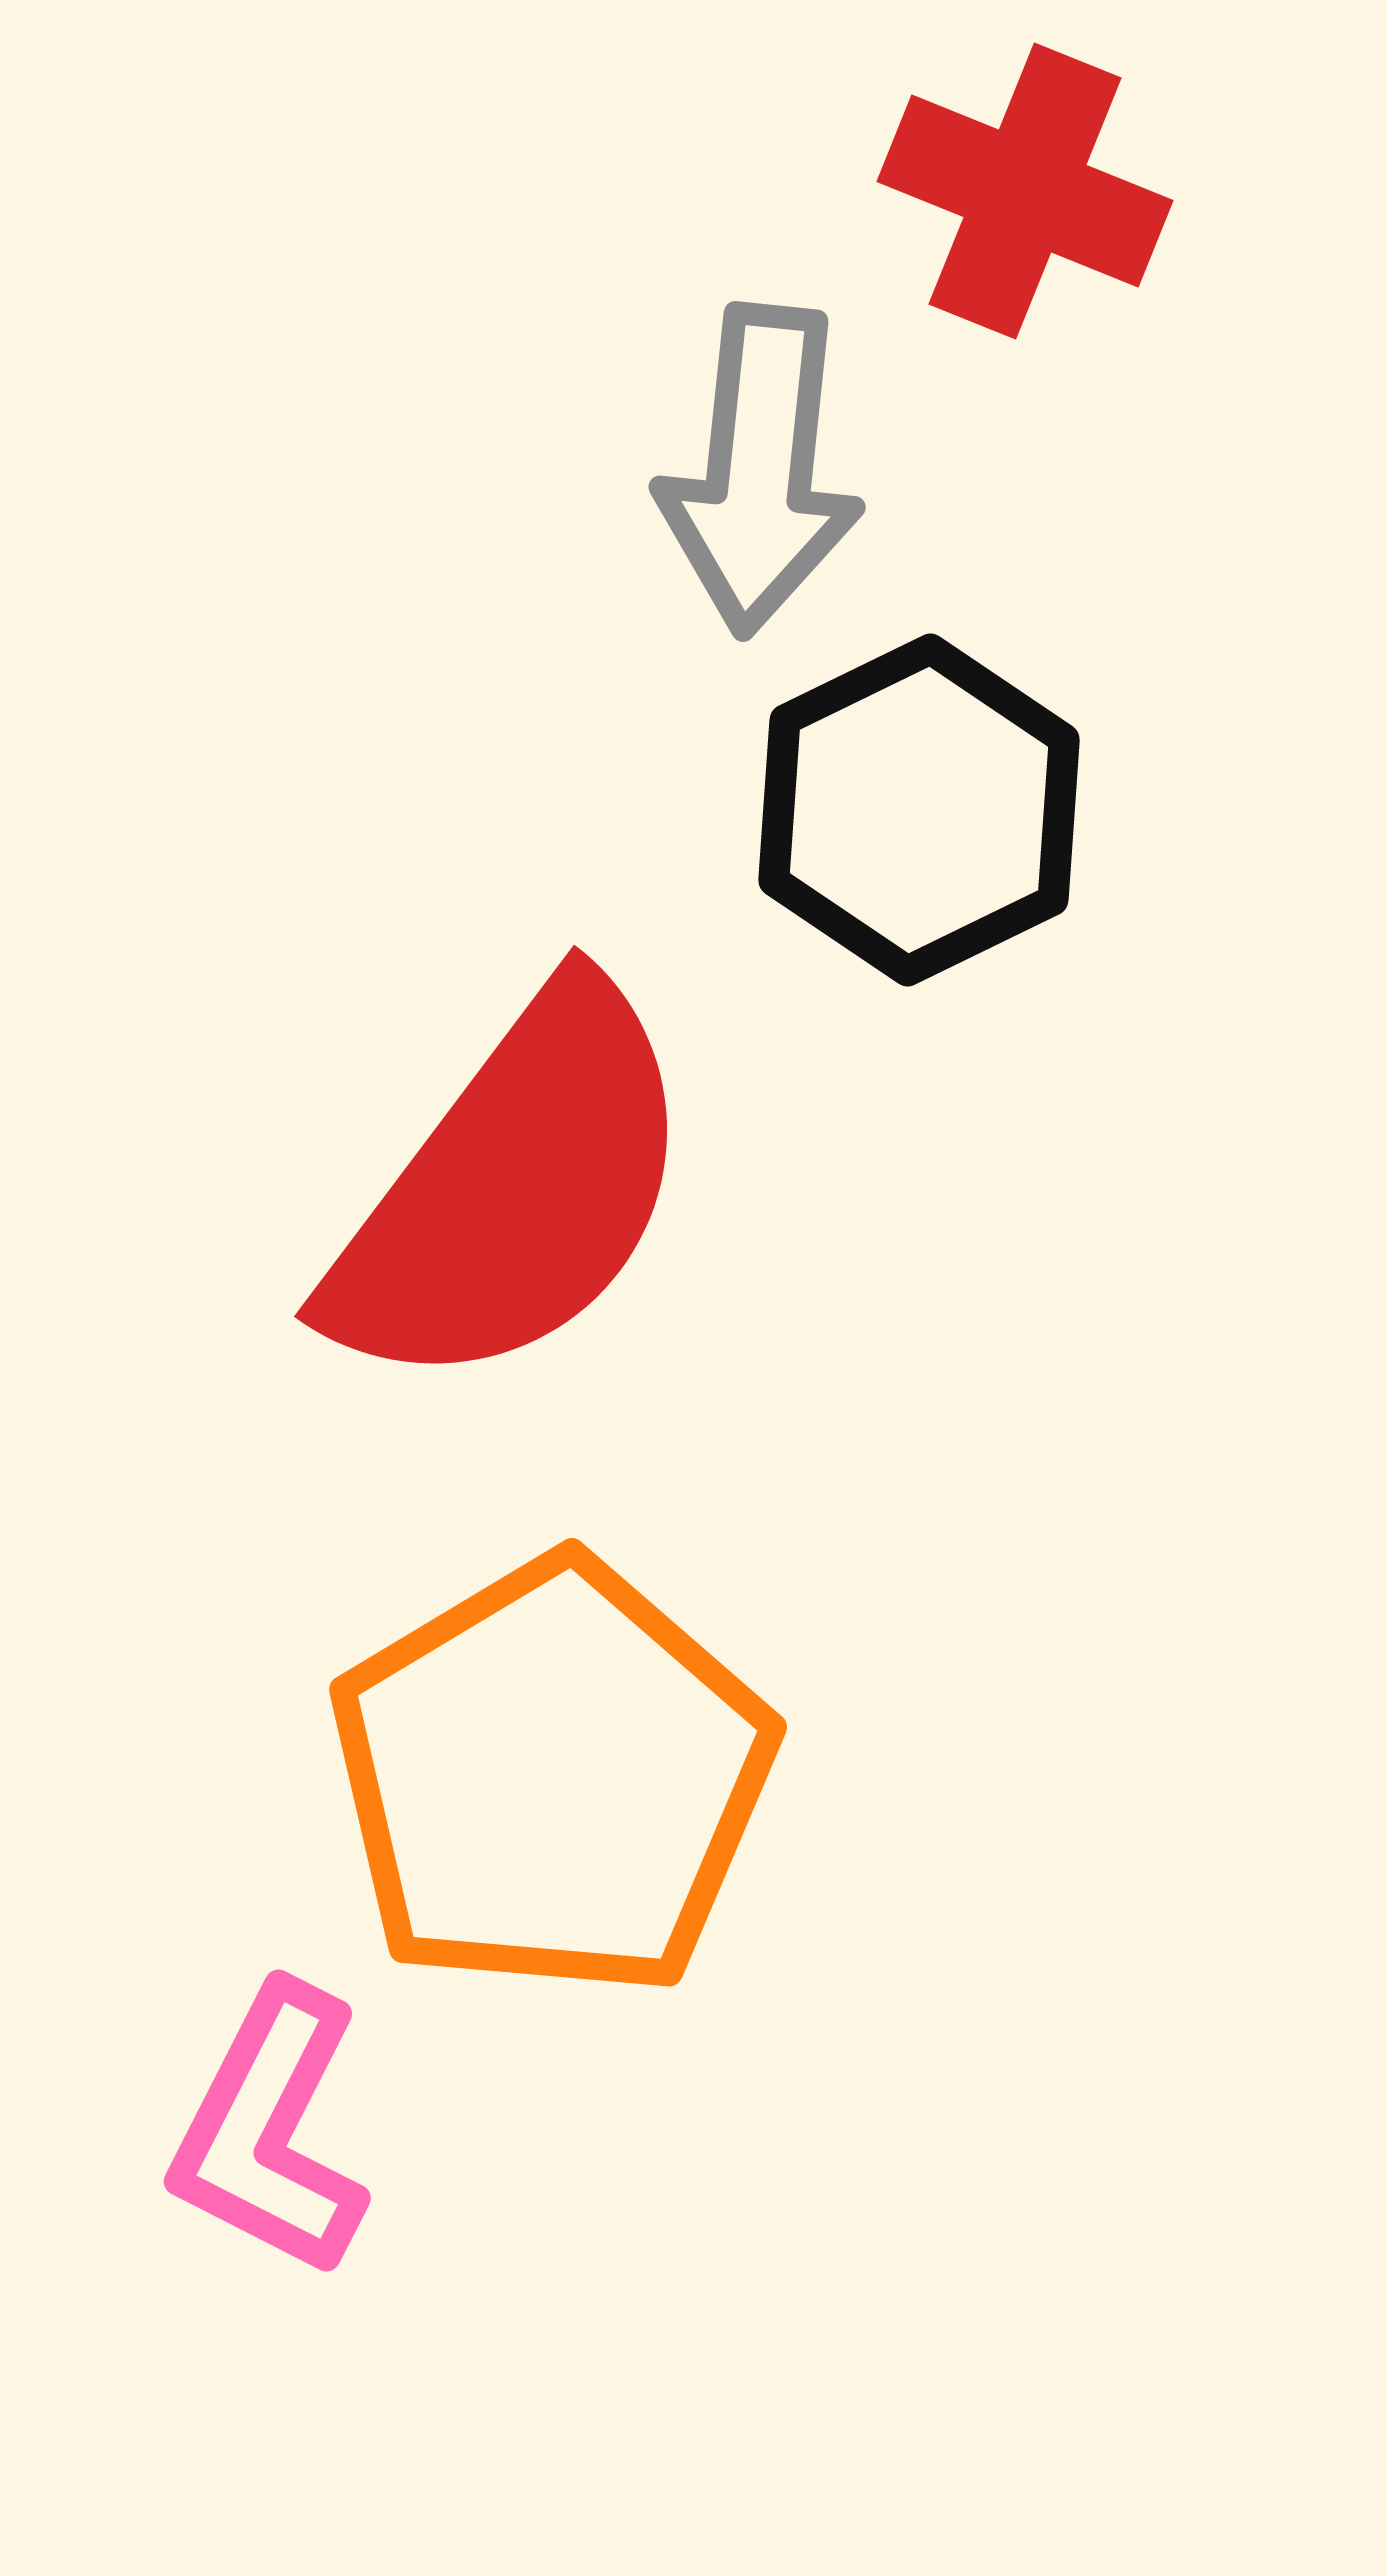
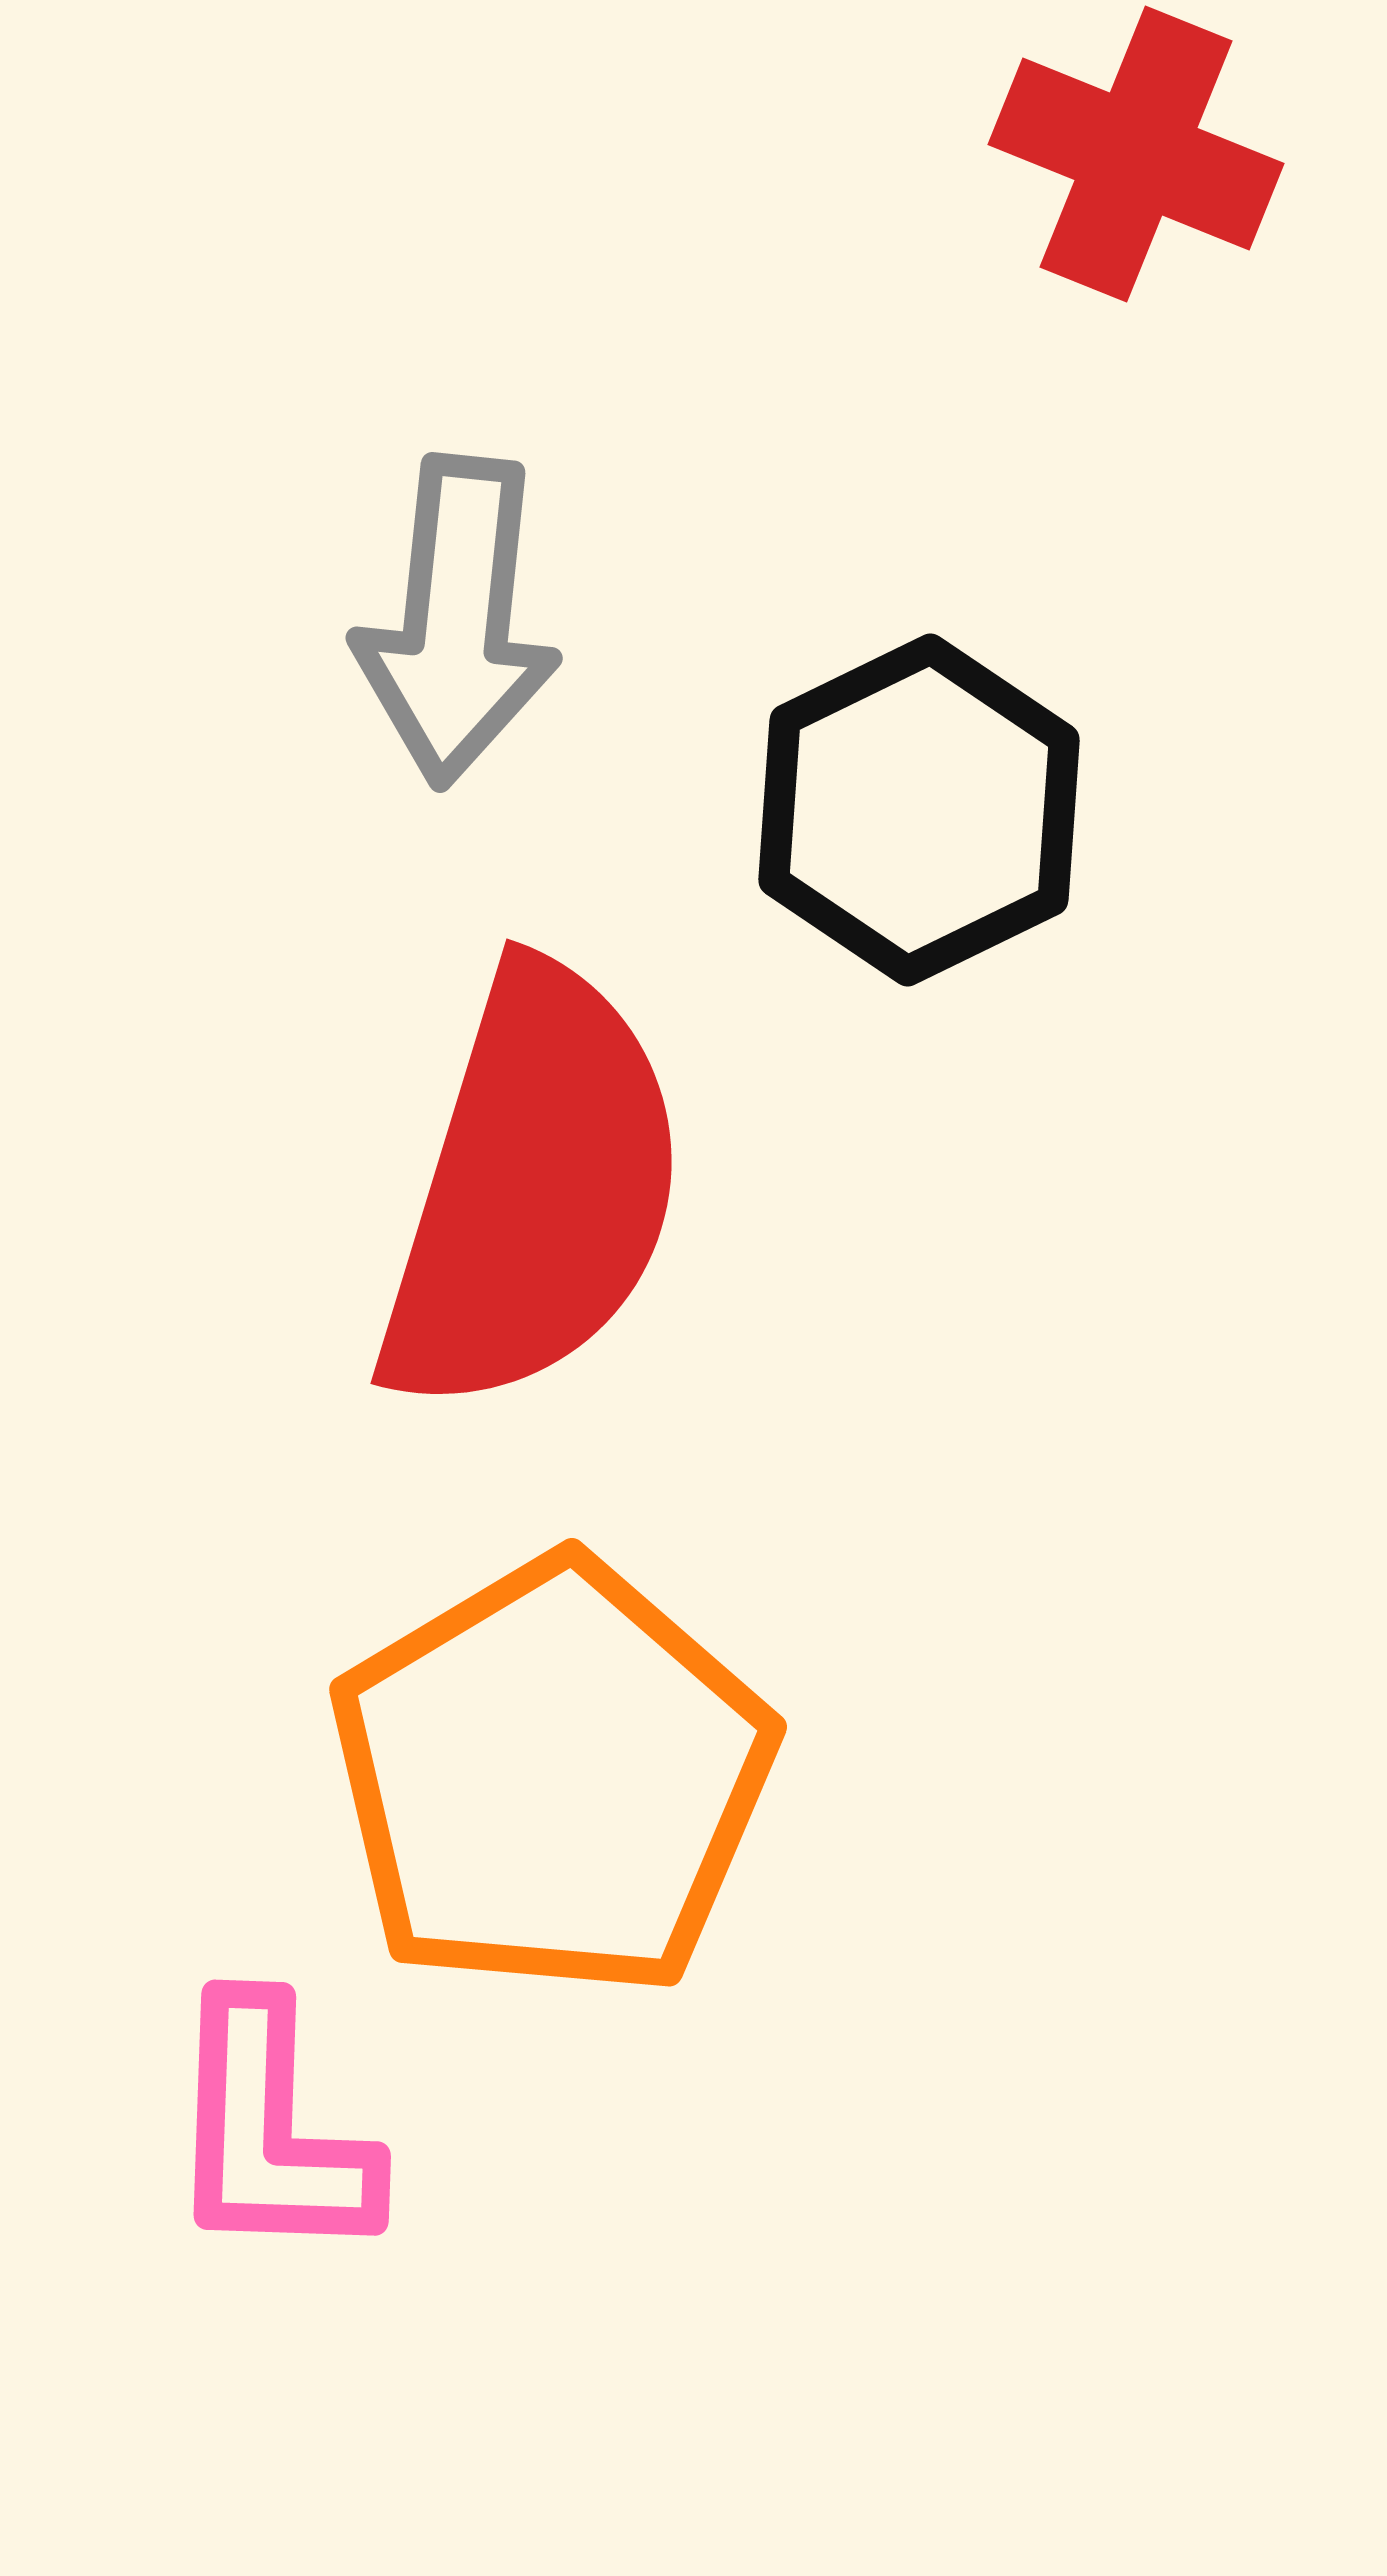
red cross: moved 111 px right, 37 px up
gray arrow: moved 303 px left, 151 px down
red semicircle: moved 20 px right; rotated 20 degrees counterclockwise
pink L-shape: rotated 25 degrees counterclockwise
